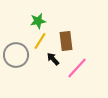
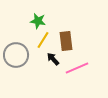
green star: rotated 21 degrees clockwise
yellow line: moved 3 px right, 1 px up
pink line: rotated 25 degrees clockwise
